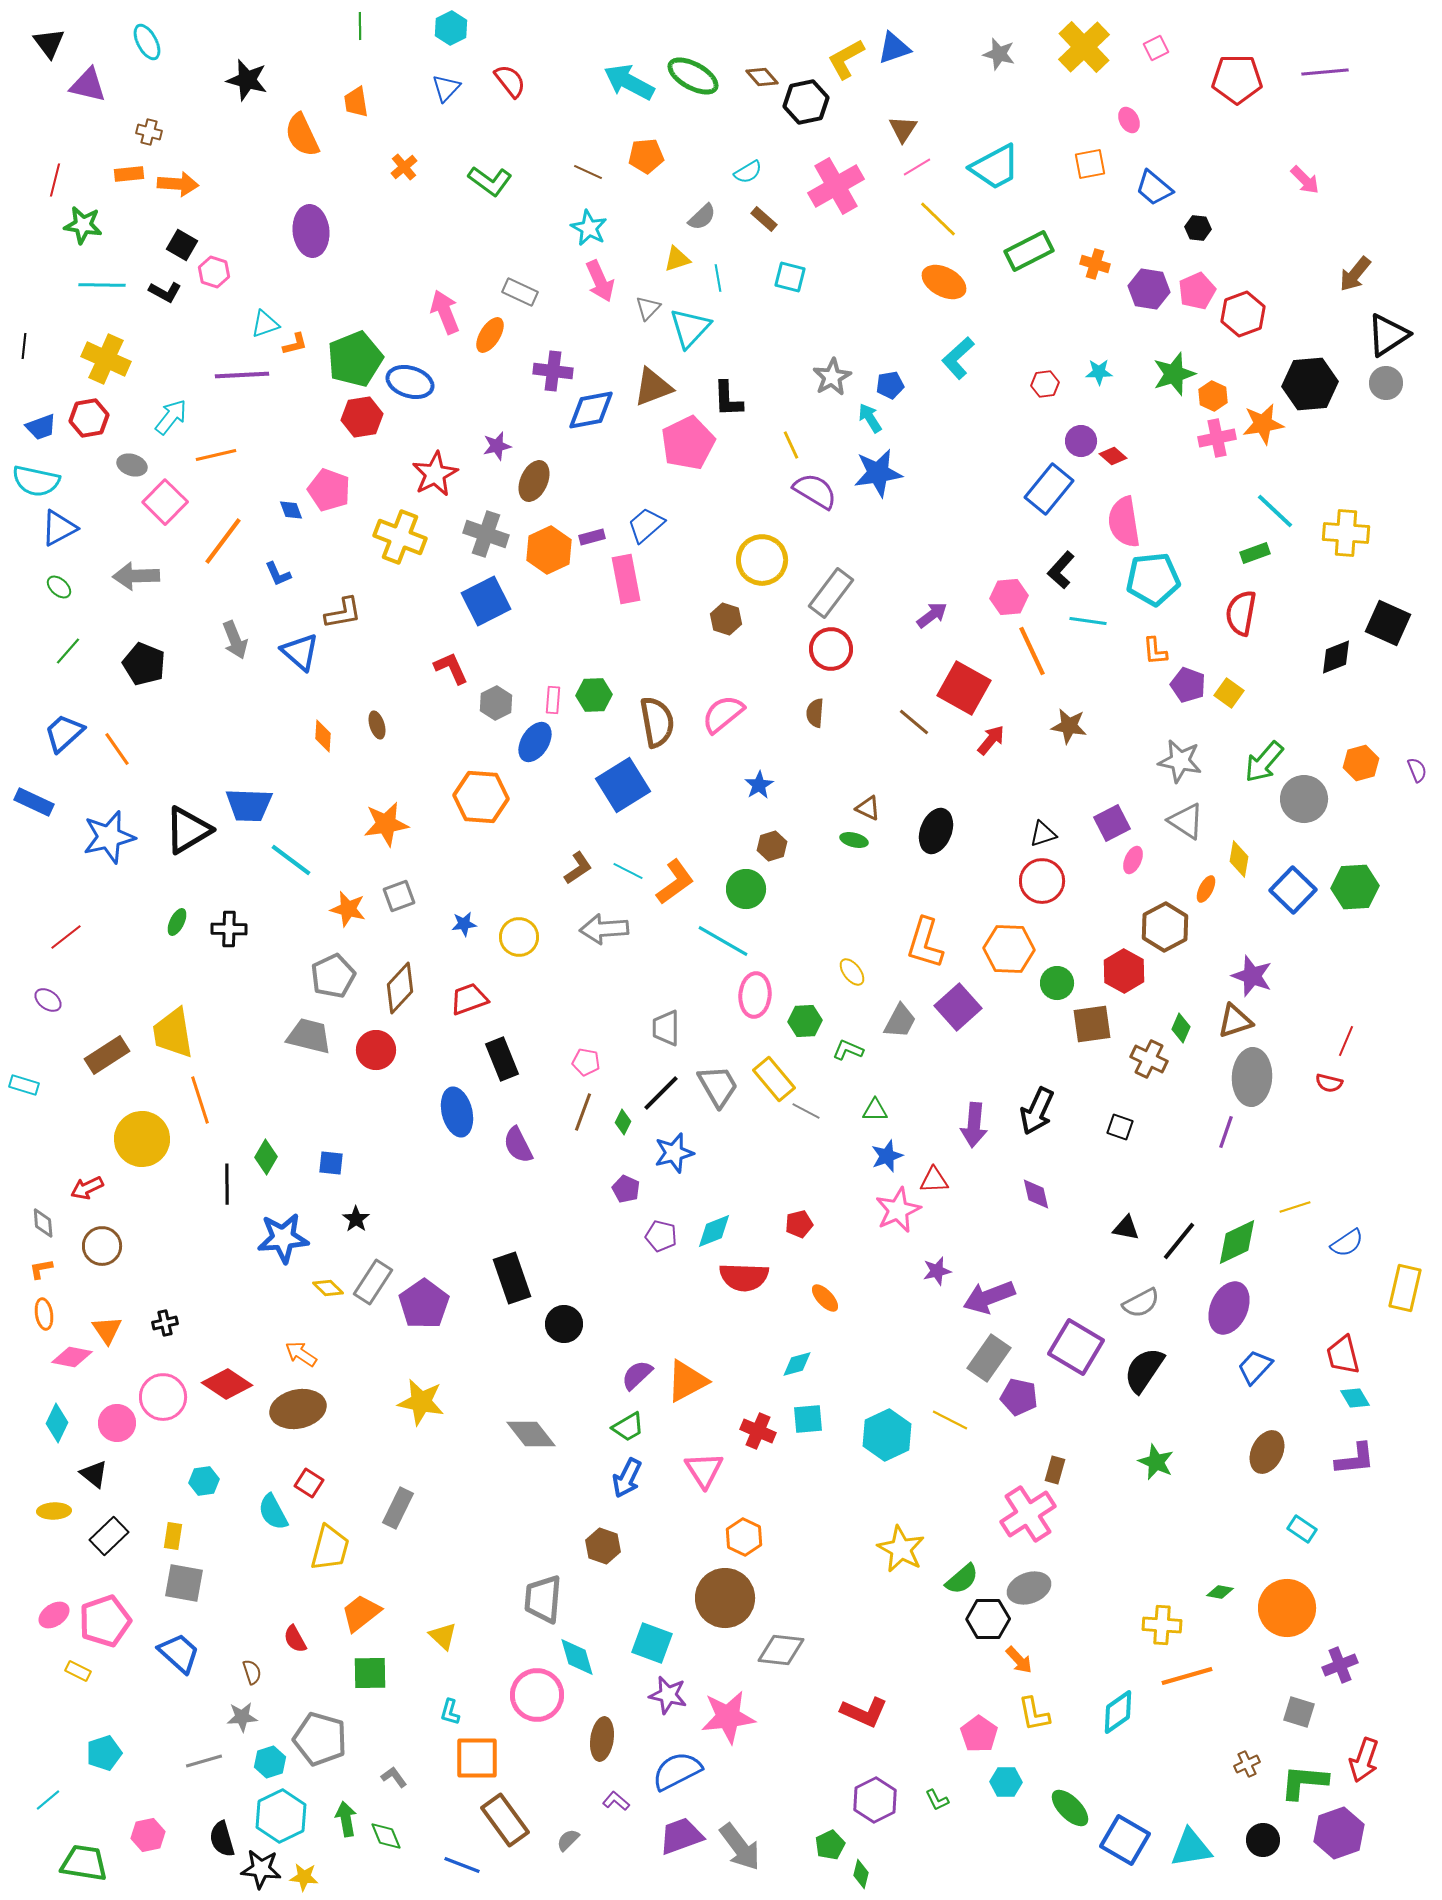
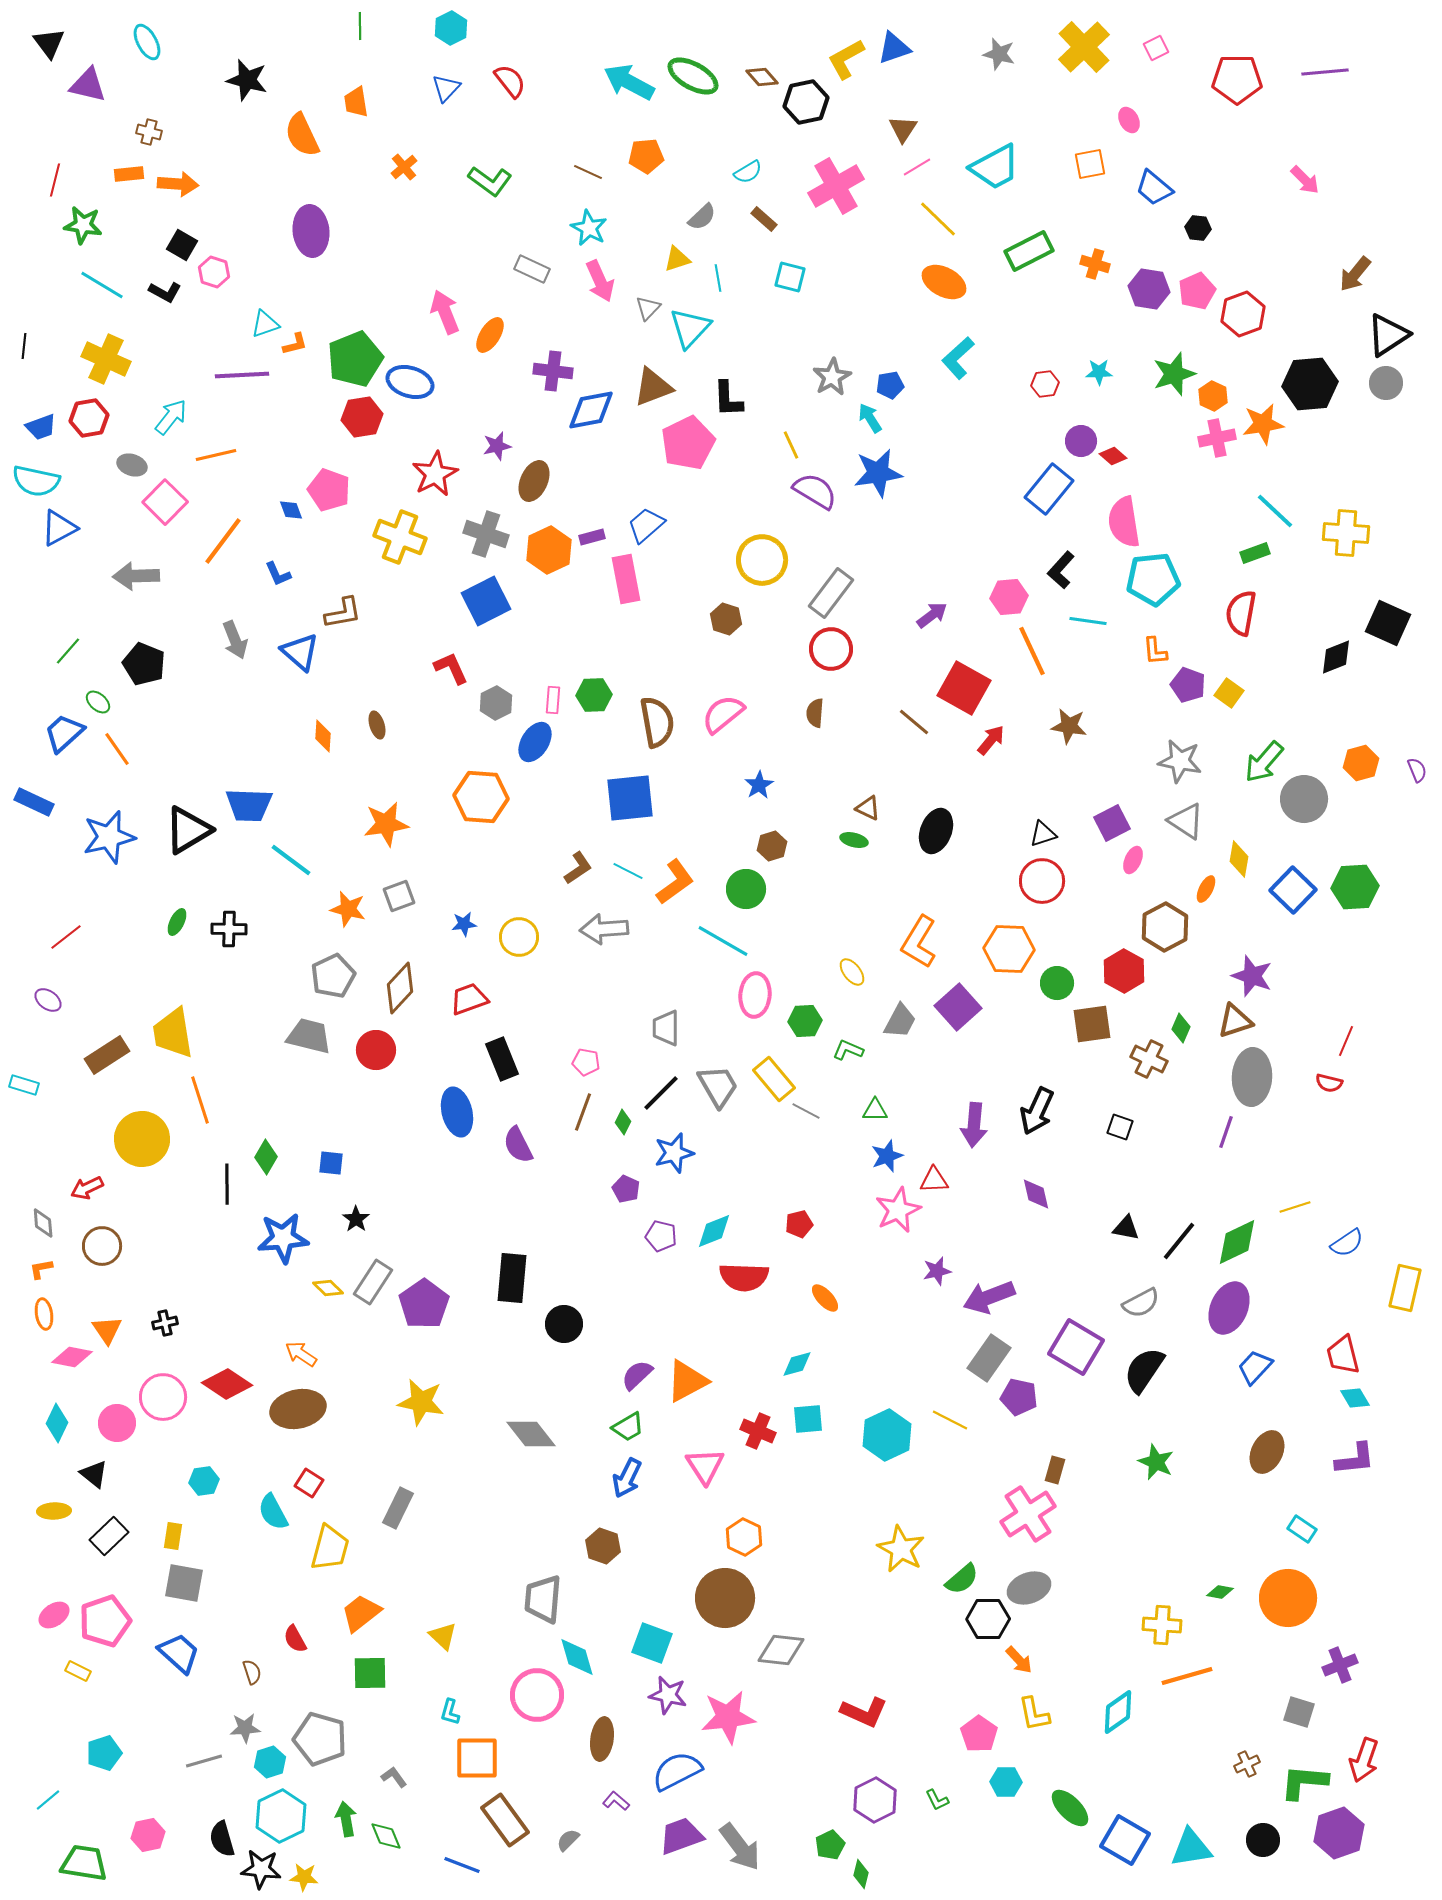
cyan line at (102, 285): rotated 30 degrees clockwise
gray rectangle at (520, 292): moved 12 px right, 23 px up
green ellipse at (59, 587): moved 39 px right, 115 px down
blue square at (623, 785): moved 7 px right, 13 px down; rotated 26 degrees clockwise
orange L-shape at (925, 943): moved 6 px left, 1 px up; rotated 14 degrees clockwise
black rectangle at (512, 1278): rotated 24 degrees clockwise
pink triangle at (704, 1470): moved 1 px right, 4 px up
orange circle at (1287, 1608): moved 1 px right, 10 px up
gray star at (242, 1717): moved 3 px right, 11 px down
